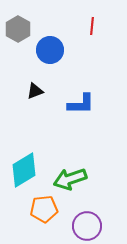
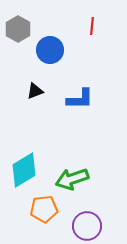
blue L-shape: moved 1 px left, 5 px up
green arrow: moved 2 px right
